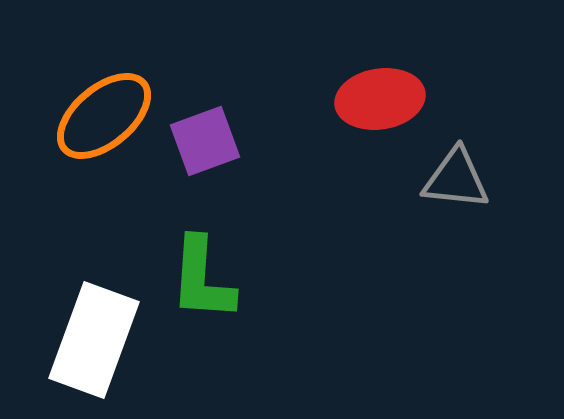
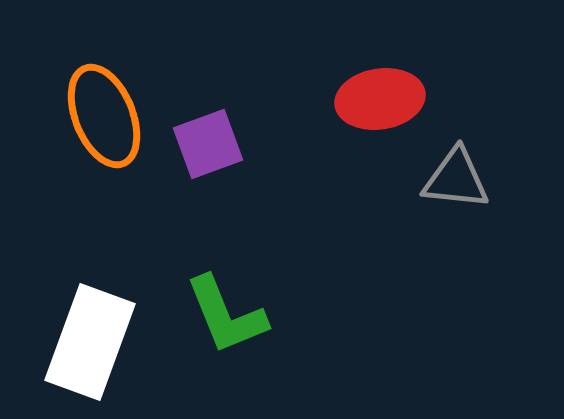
orange ellipse: rotated 72 degrees counterclockwise
purple square: moved 3 px right, 3 px down
green L-shape: moved 24 px right, 36 px down; rotated 26 degrees counterclockwise
white rectangle: moved 4 px left, 2 px down
